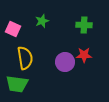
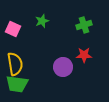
green cross: rotated 21 degrees counterclockwise
yellow semicircle: moved 10 px left, 6 px down
purple circle: moved 2 px left, 5 px down
